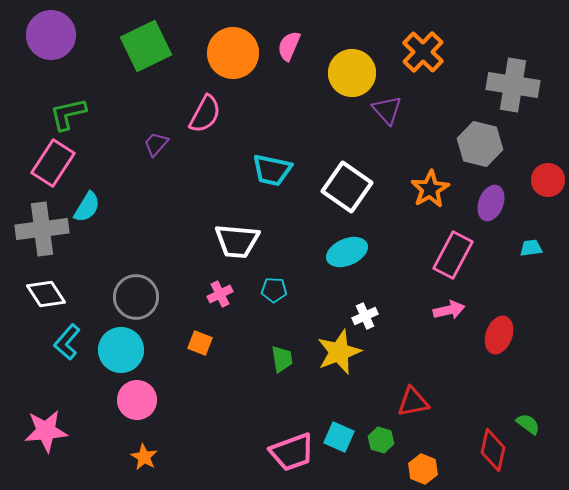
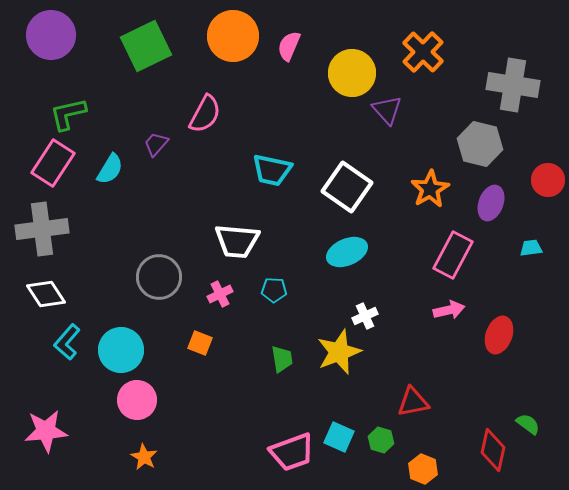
orange circle at (233, 53): moved 17 px up
cyan semicircle at (87, 207): moved 23 px right, 38 px up
gray circle at (136, 297): moved 23 px right, 20 px up
